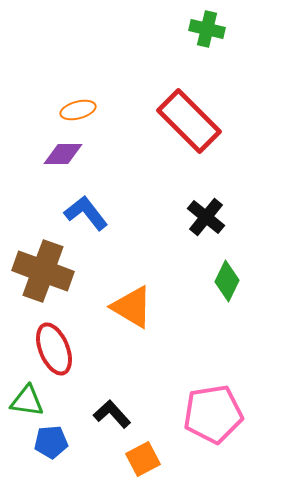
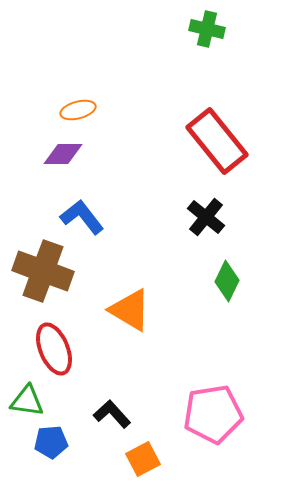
red rectangle: moved 28 px right, 20 px down; rotated 6 degrees clockwise
blue L-shape: moved 4 px left, 4 px down
orange triangle: moved 2 px left, 3 px down
